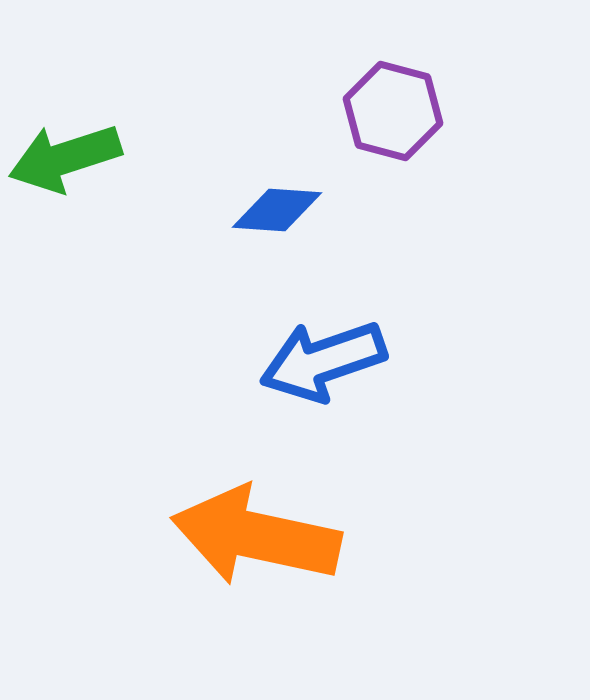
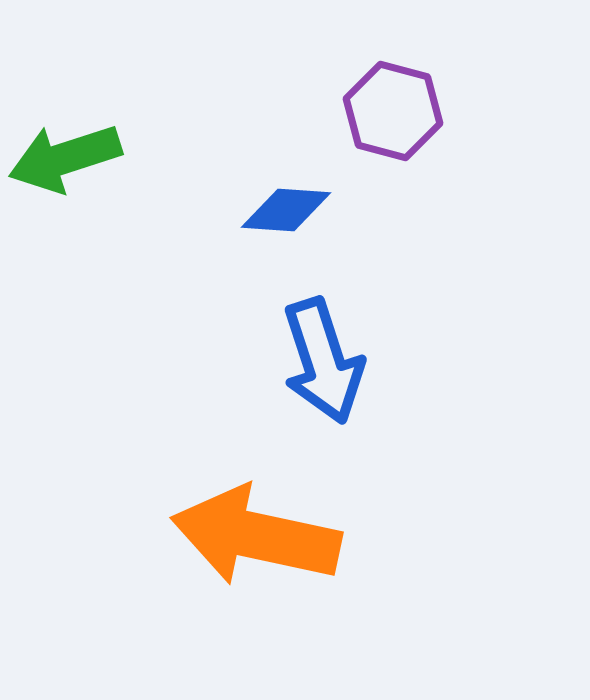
blue diamond: moved 9 px right
blue arrow: rotated 89 degrees counterclockwise
